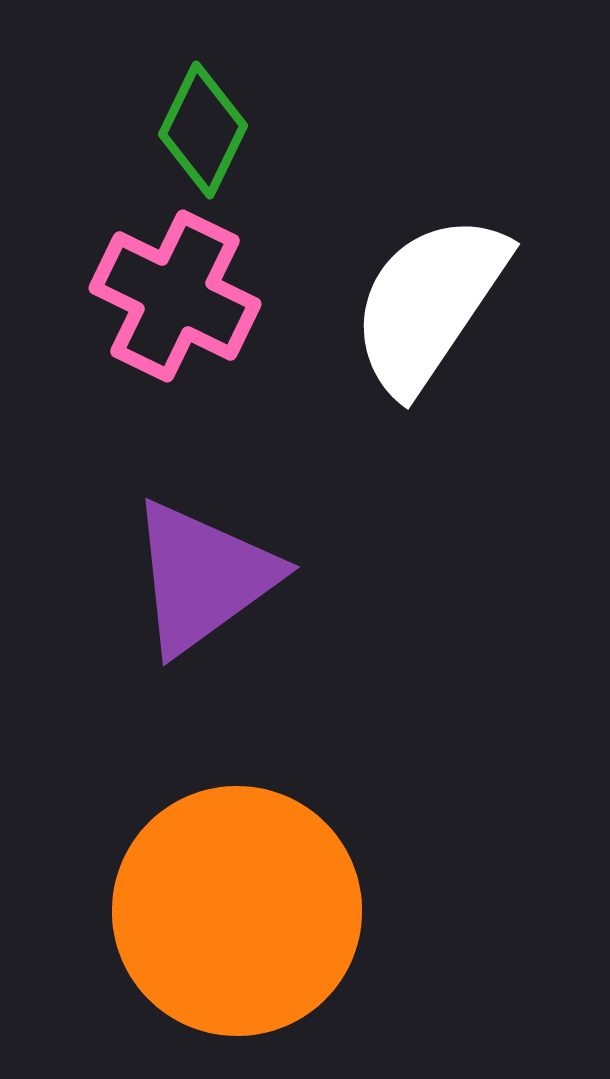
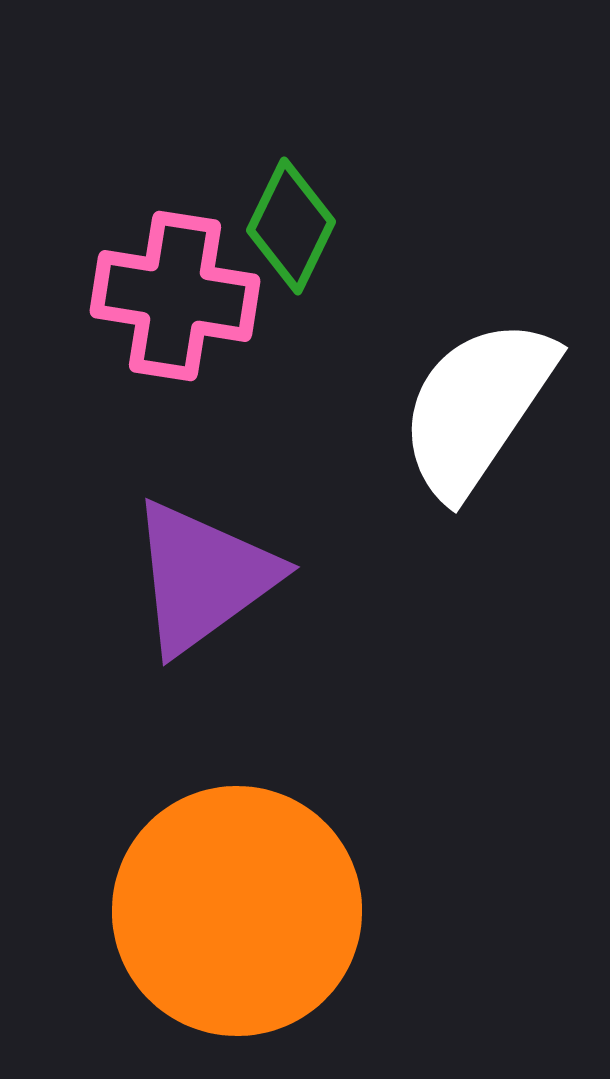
green diamond: moved 88 px right, 96 px down
pink cross: rotated 17 degrees counterclockwise
white semicircle: moved 48 px right, 104 px down
